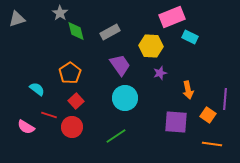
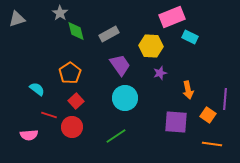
gray rectangle: moved 1 px left, 2 px down
pink semicircle: moved 3 px right, 8 px down; rotated 36 degrees counterclockwise
